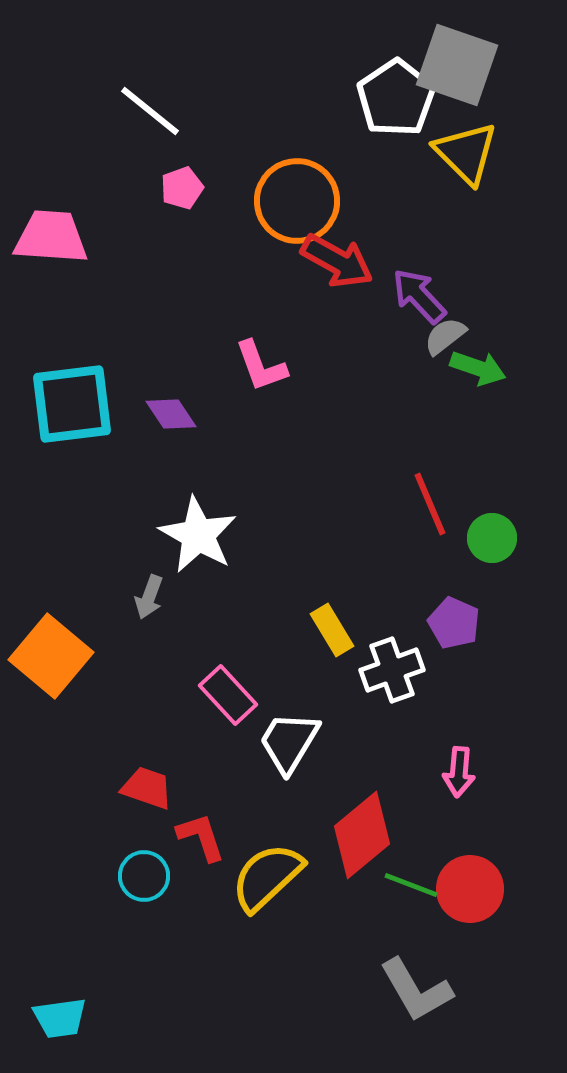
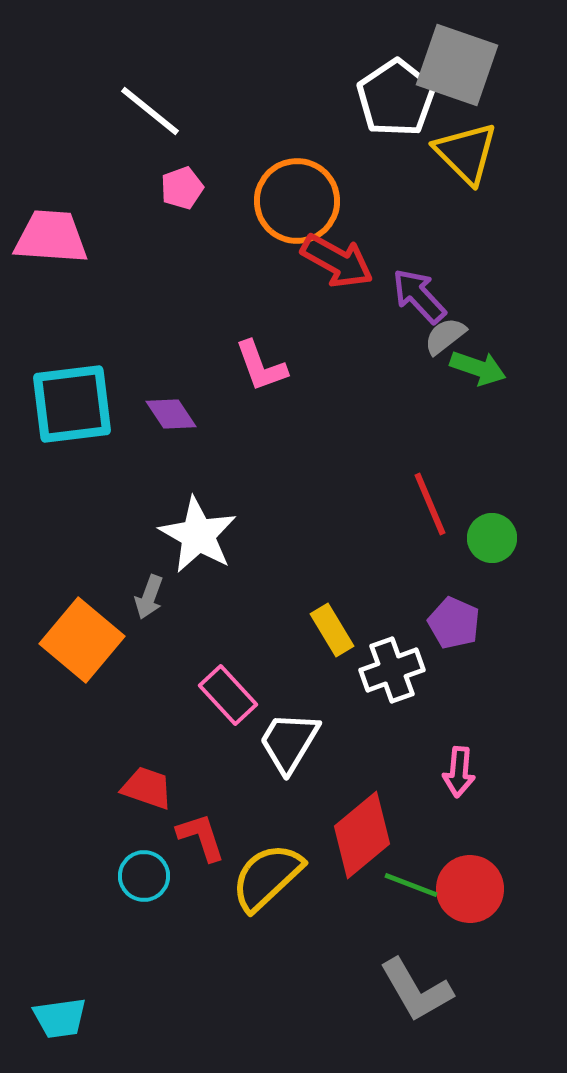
orange square: moved 31 px right, 16 px up
